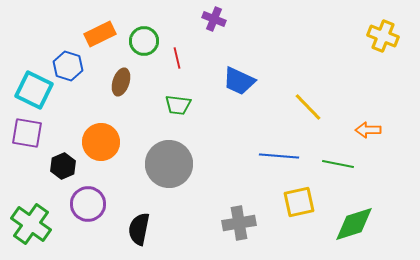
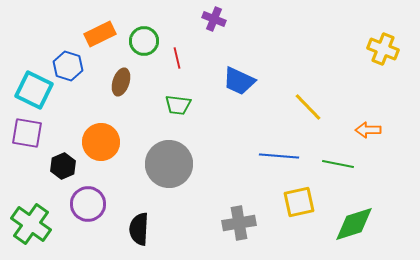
yellow cross: moved 13 px down
black semicircle: rotated 8 degrees counterclockwise
